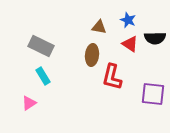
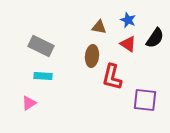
black semicircle: rotated 55 degrees counterclockwise
red triangle: moved 2 px left
brown ellipse: moved 1 px down
cyan rectangle: rotated 54 degrees counterclockwise
purple square: moved 8 px left, 6 px down
